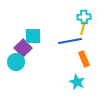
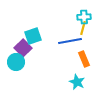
cyan square: rotated 18 degrees counterclockwise
